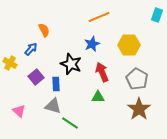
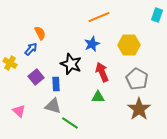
orange semicircle: moved 4 px left, 3 px down
